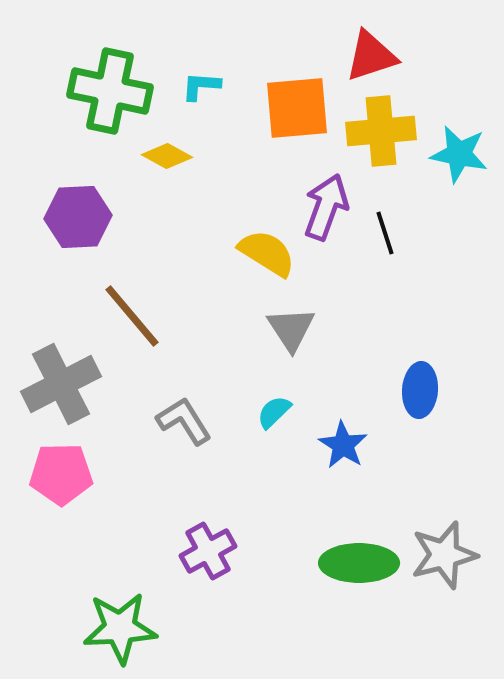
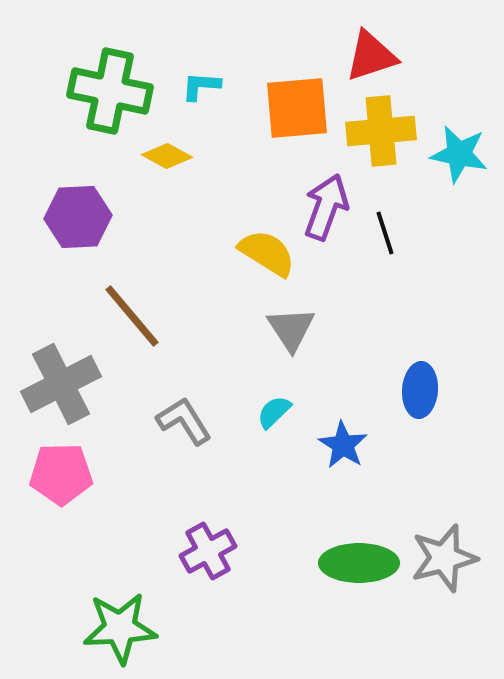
gray star: moved 3 px down
